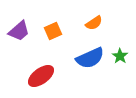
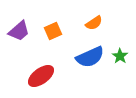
blue semicircle: moved 1 px up
